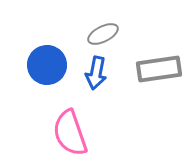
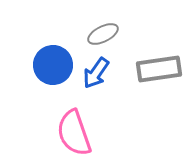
blue circle: moved 6 px right
blue arrow: rotated 24 degrees clockwise
pink semicircle: moved 4 px right
